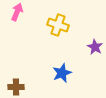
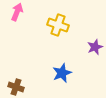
purple star: rotated 21 degrees clockwise
brown cross: rotated 21 degrees clockwise
